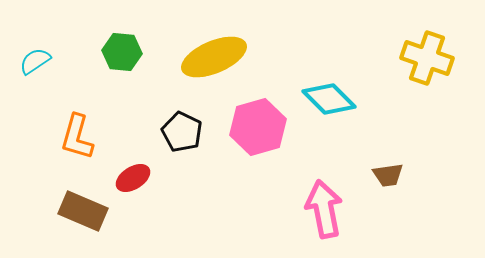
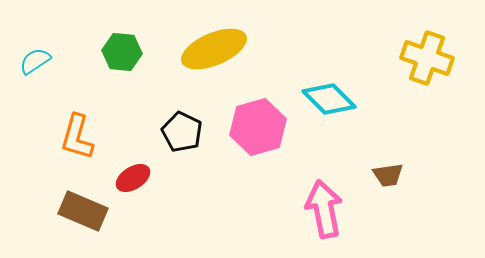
yellow ellipse: moved 8 px up
